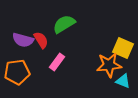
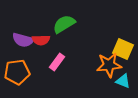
red semicircle: rotated 120 degrees clockwise
yellow square: moved 1 px down
